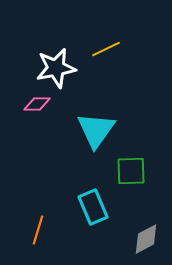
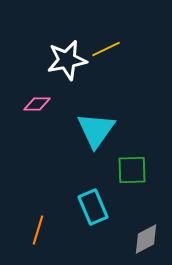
white star: moved 11 px right, 8 px up
green square: moved 1 px right, 1 px up
